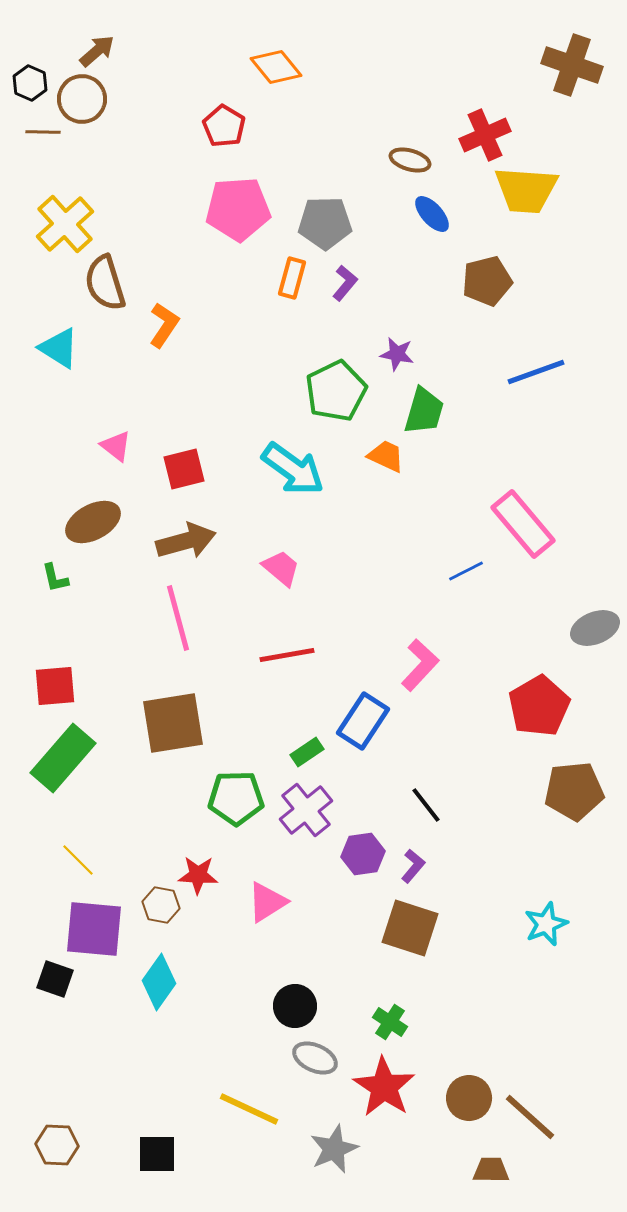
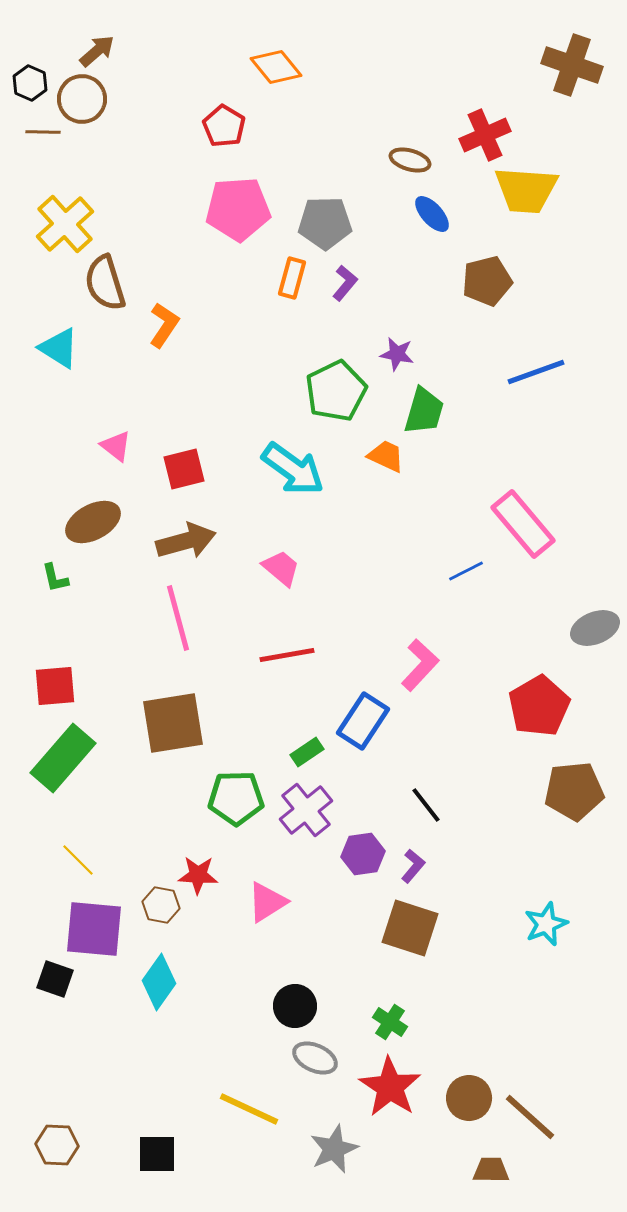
red star at (384, 1087): moved 6 px right
